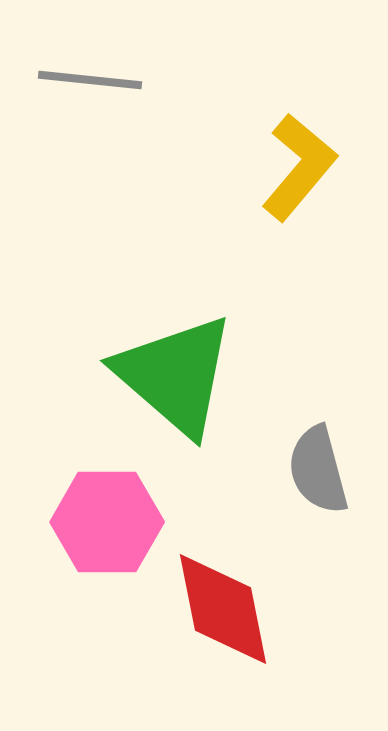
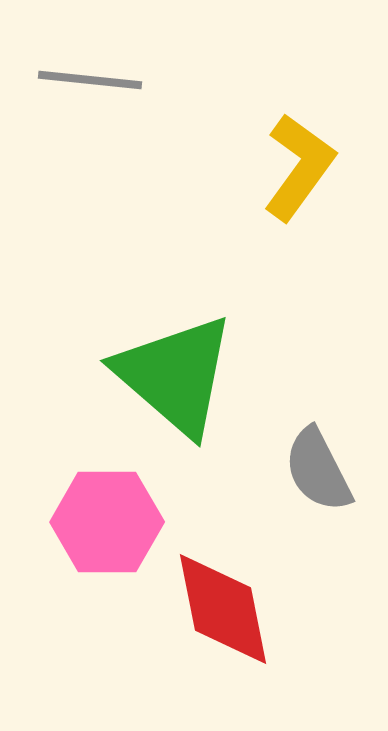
yellow L-shape: rotated 4 degrees counterclockwise
gray semicircle: rotated 12 degrees counterclockwise
